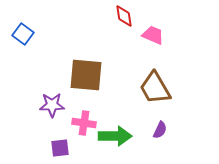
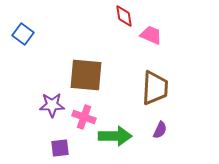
pink trapezoid: moved 2 px left
brown trapezoid: rotated 147 degrees counterclockwise
pink cross: moved 6 px up; rotated 10 degrees clockwise
